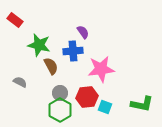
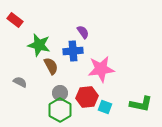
green L-shape: moved 1 px left
